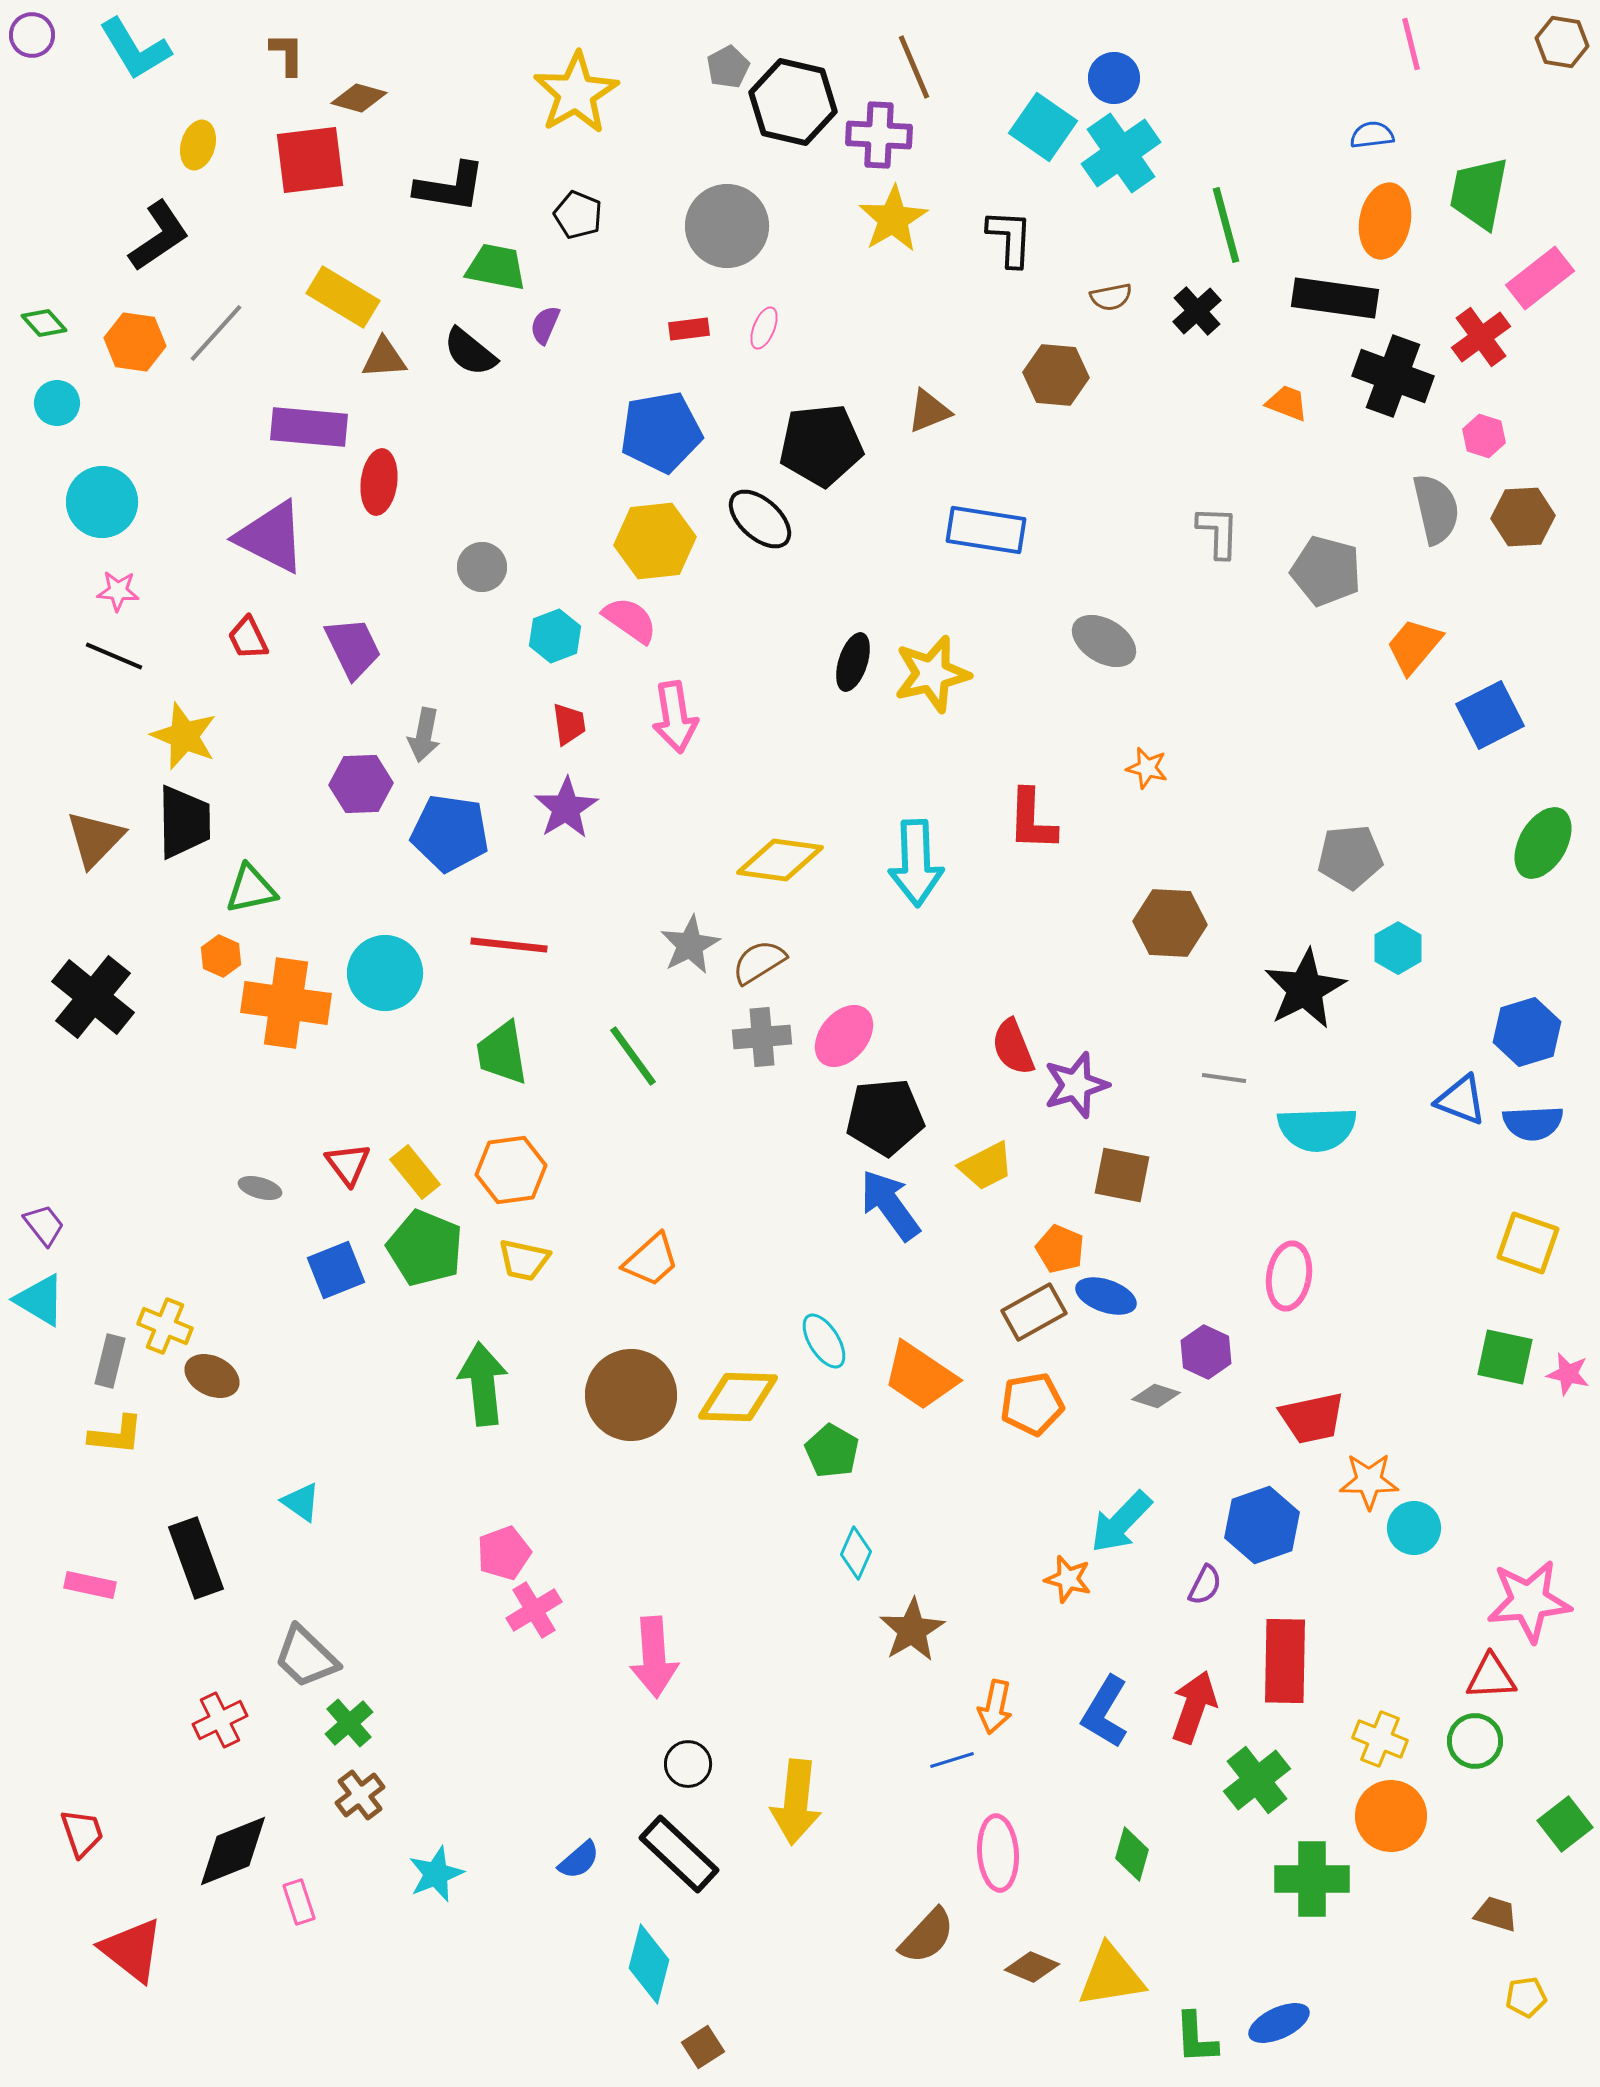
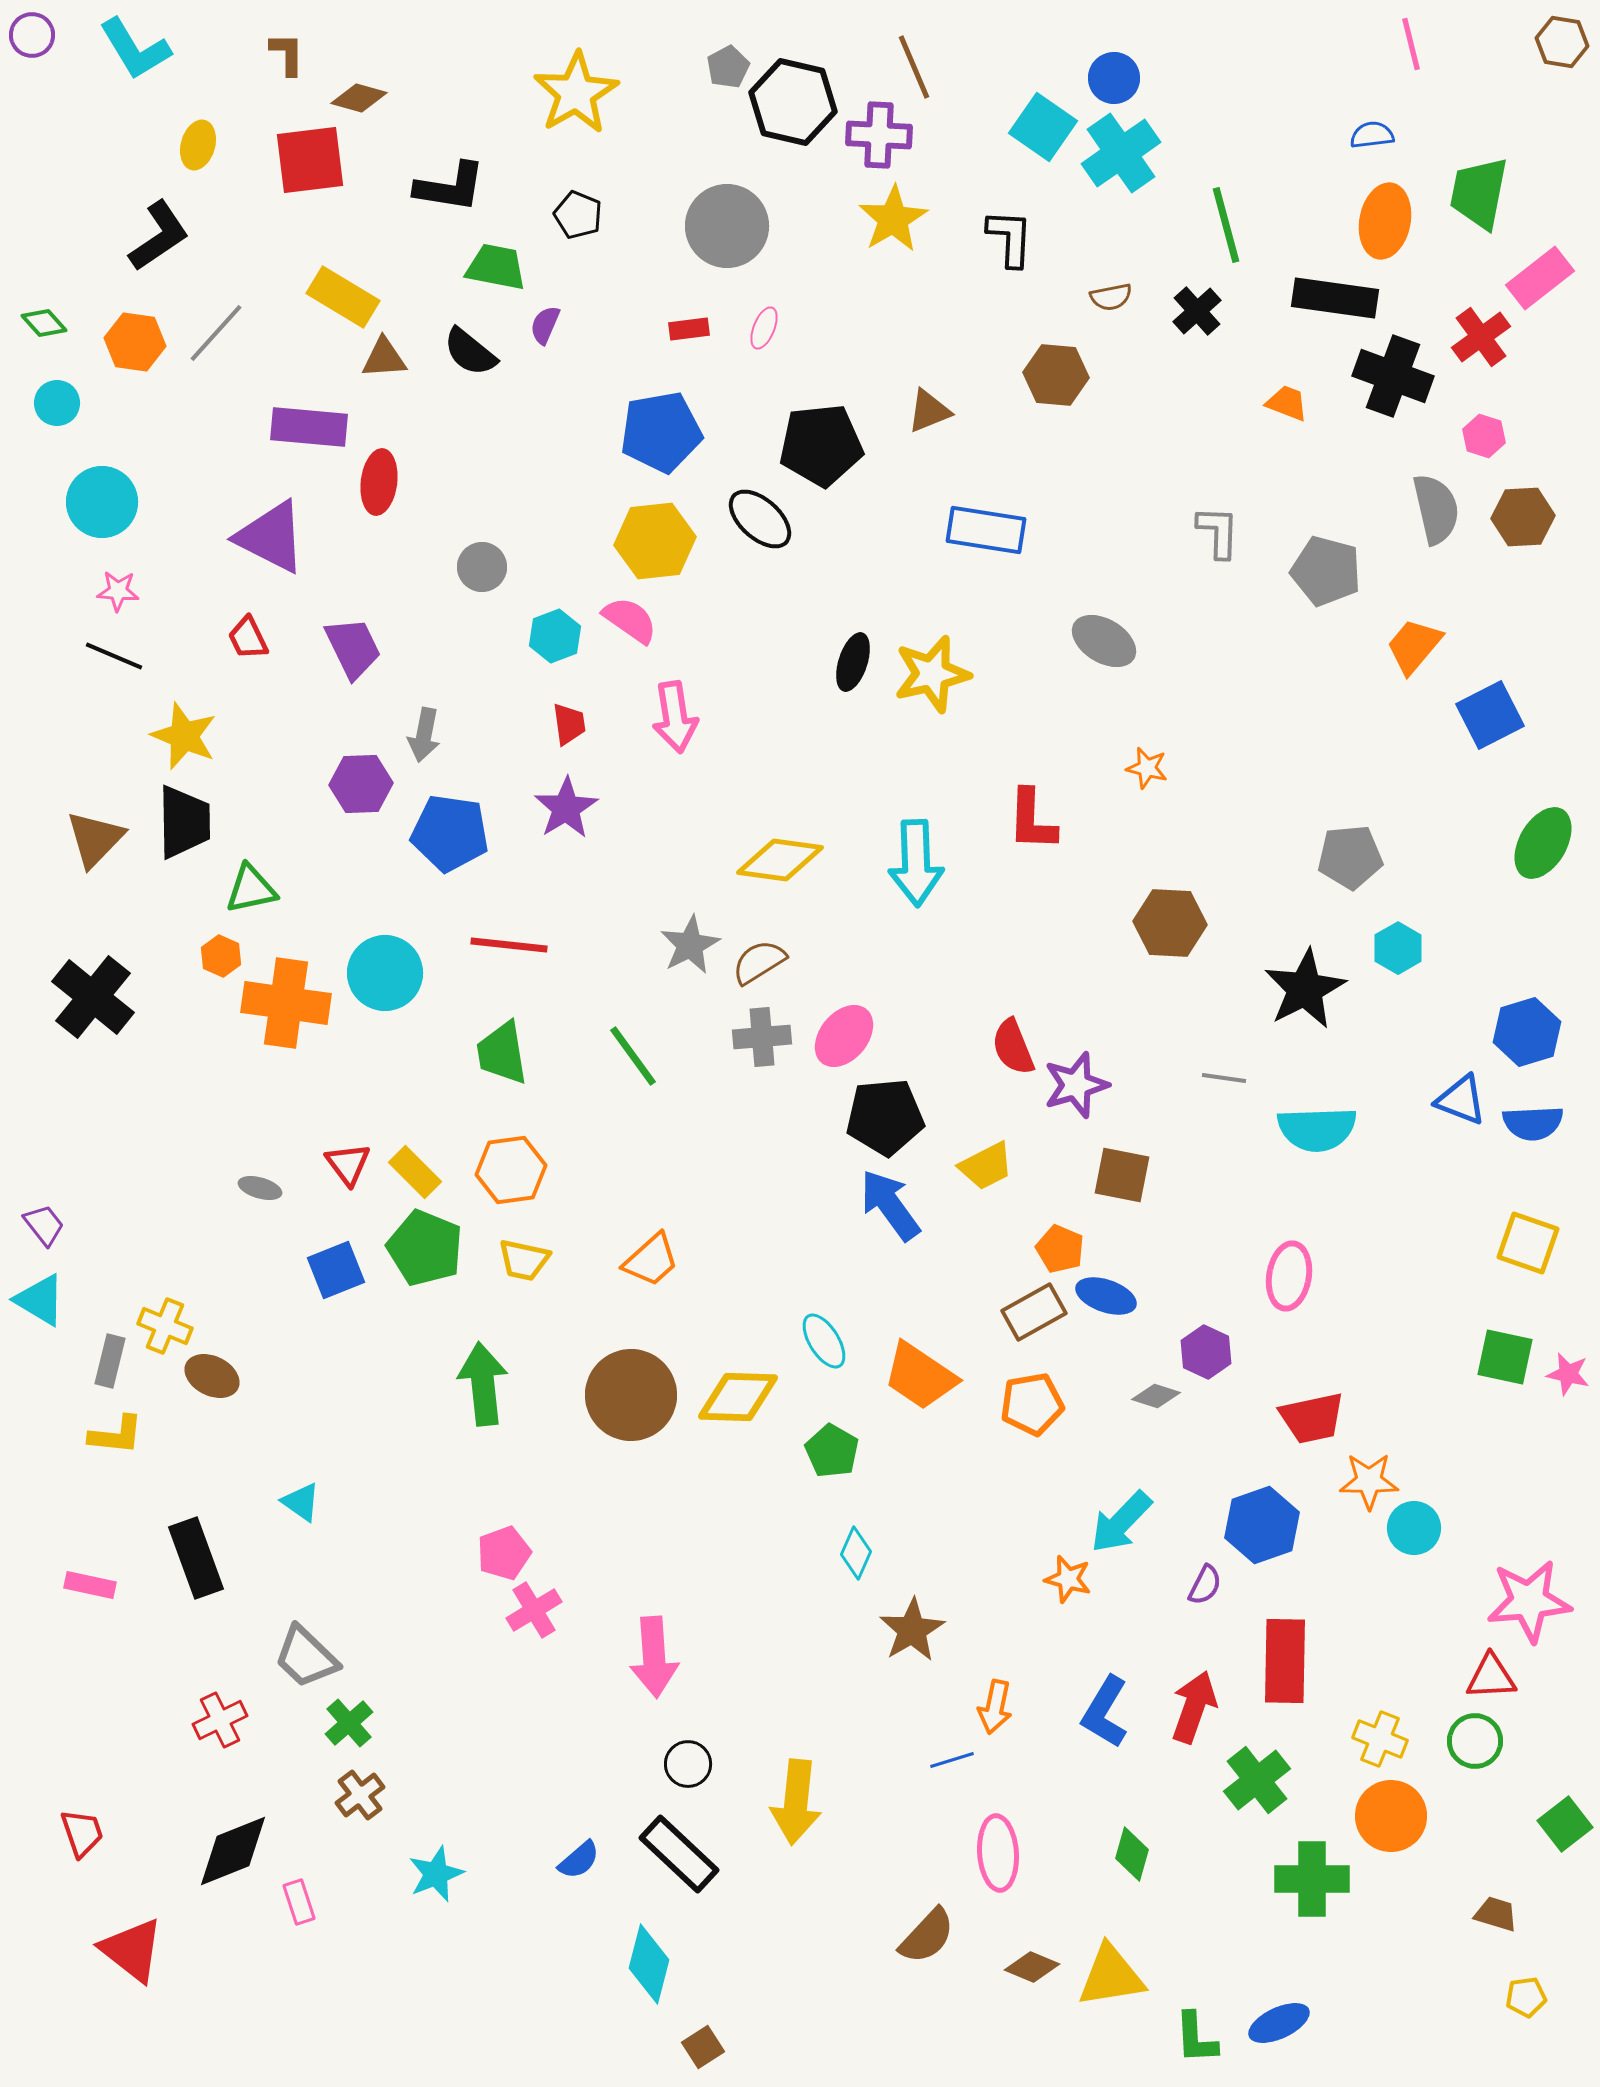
yellow rectangle at (415, 1172): rotated 6 degrees counterclockwise
